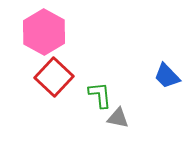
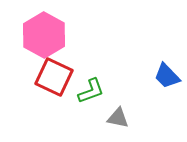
pink hexagon: moved 3 px down
red square: rotated 18 degrees counterclockwise
green L-shape: moved 9 px left, 4 px up; rotated 76 degrees clockwise
